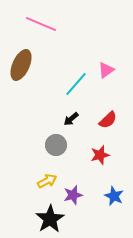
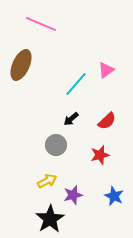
red semicircle: moved 1 px left, 1 px down
